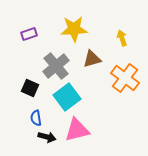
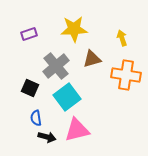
orange cross: moved 1 px right, 3 px up; rotated 28 degrees counterclockwise
